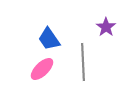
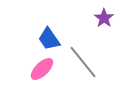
purple star: moved 2 px left, 9 px up
gray line: rotated 36 degrees counterclockwise
